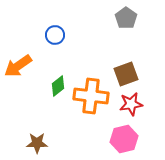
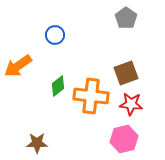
brown square: moved 1 px up
red star: rotated 15 degrees clockwise
